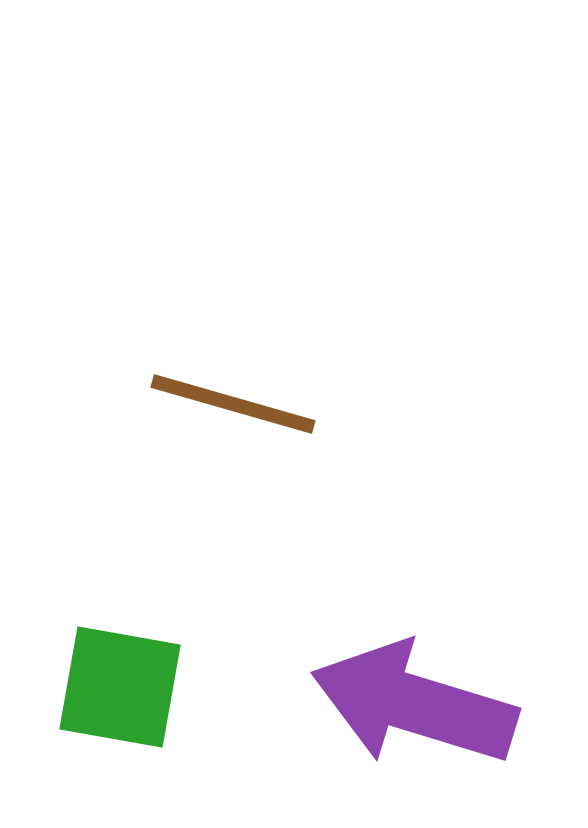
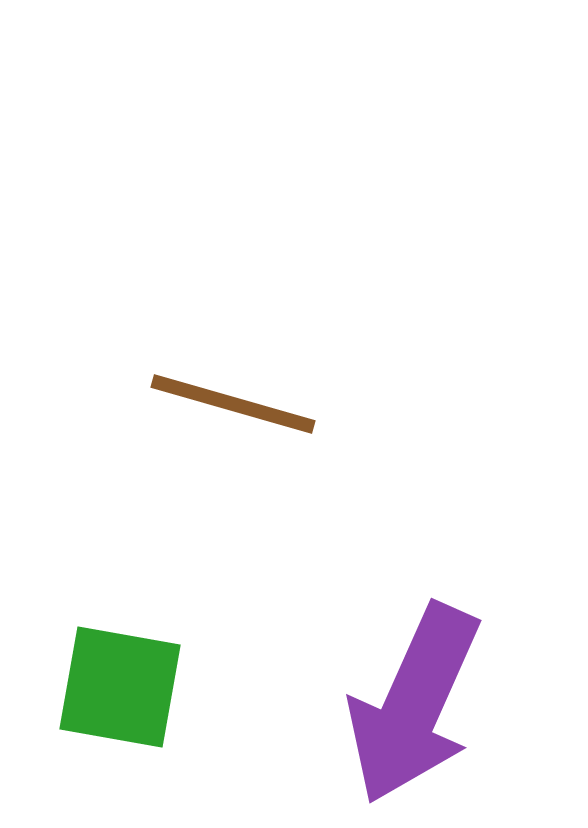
purple arrow: rotated 83 degrees counterclockwise
